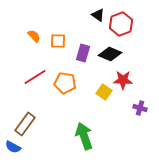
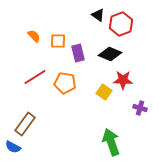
purple rectangle: moved 5 px left; rotated 30 degrees counterclockwise
green arrow: moved 27 px right, 6 px down
